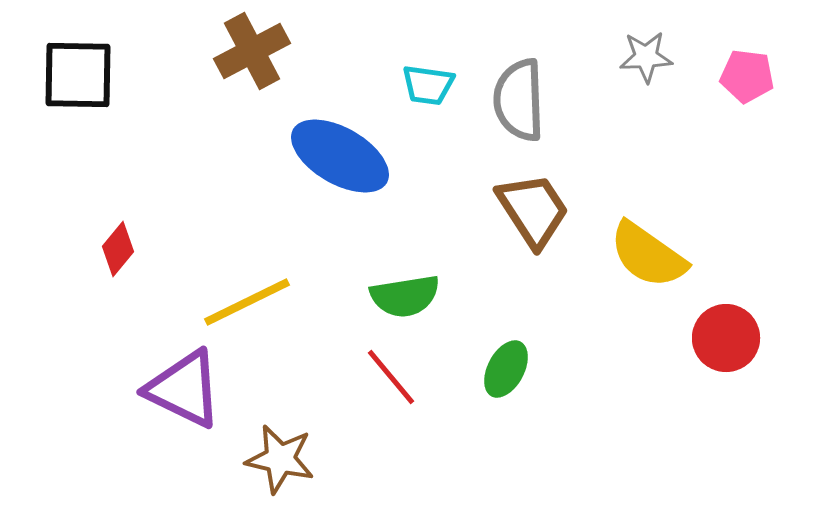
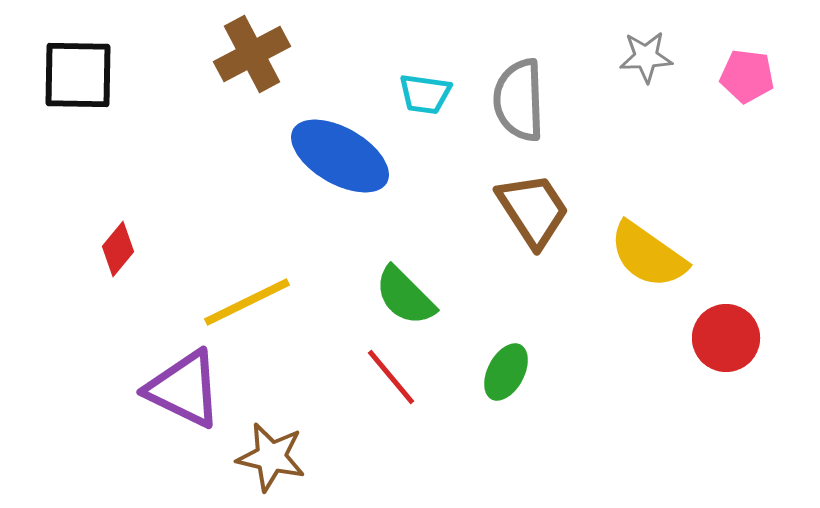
brown cross: moved 3 px down
cyan trapezoid: moved 3 px left, 9 px down
green semicircle: rotated 54 degrees clockwise
green ellipse: moved 3 px down
brown star: moved 9 px left, 2 px up
